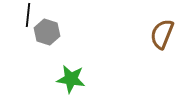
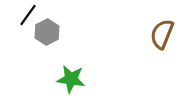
black line: rotated 30 degrees clockwise
gray hexagon: rotated 15 degrees clockwise
